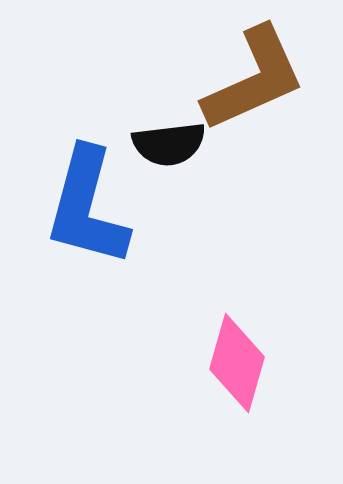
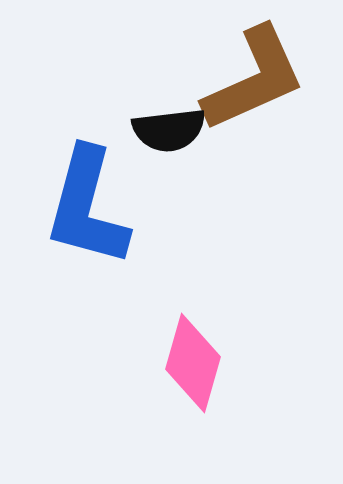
black semicircle: moved 14 px up
pink diamond: moved 44 px left
